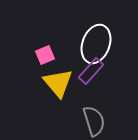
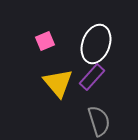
pink square: moved 14 px up
purple rectangle: moved 1 px right, 6 px down
gray semicircle: moved 5 px right
